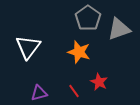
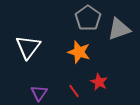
purple triangle: rotated 42 degrees counterclockwise
